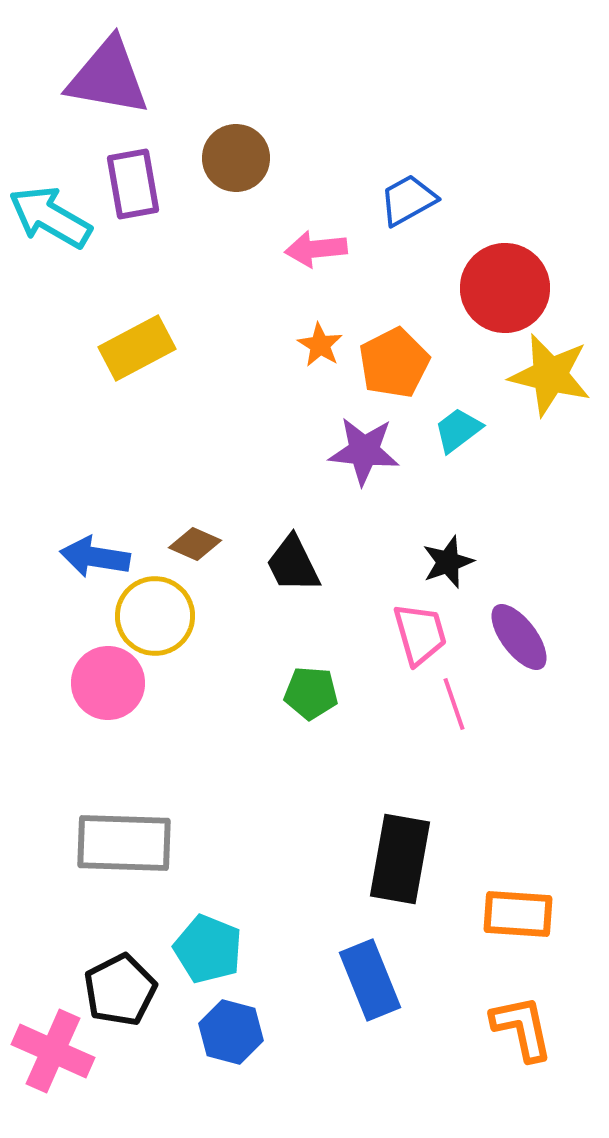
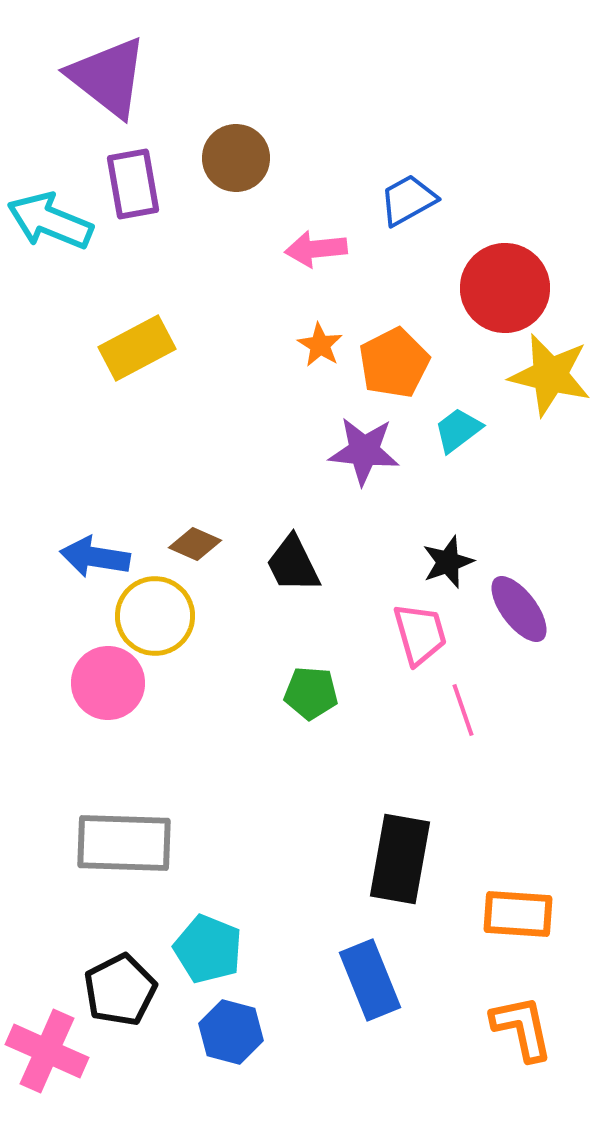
purple triangle: rotated 28 degrees clockwise
cyan arrow: moved 4 px down; rotated 8 degrees counterclockwise
purple ellipse: moved 28 px up
pink line: moved 9 px right, 6 px down
pink cross: moved 6 px left
